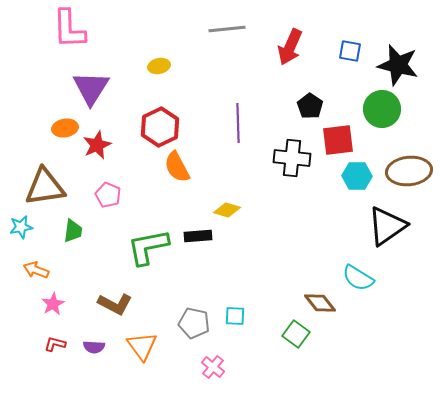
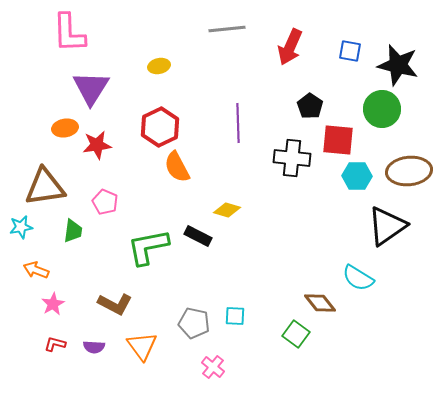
pink L-shape: moved 4 px down
red square: rotated 12 degrees clockwise
red star: rotated 16 degrees clockwise
pink pentagon: moved 3 px left, 7 px down
black rectangle: rotated 32 degrees clockwise
